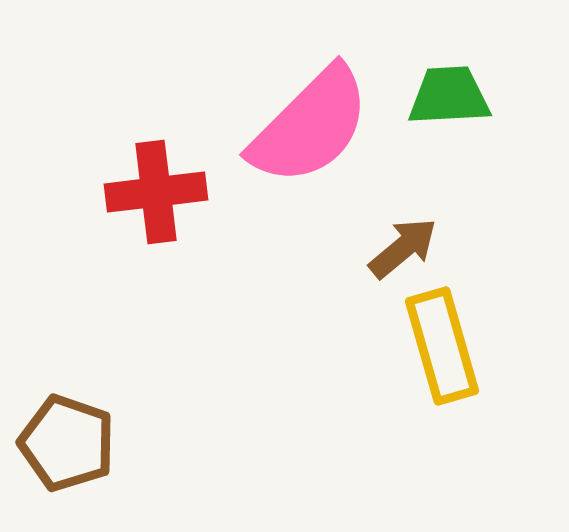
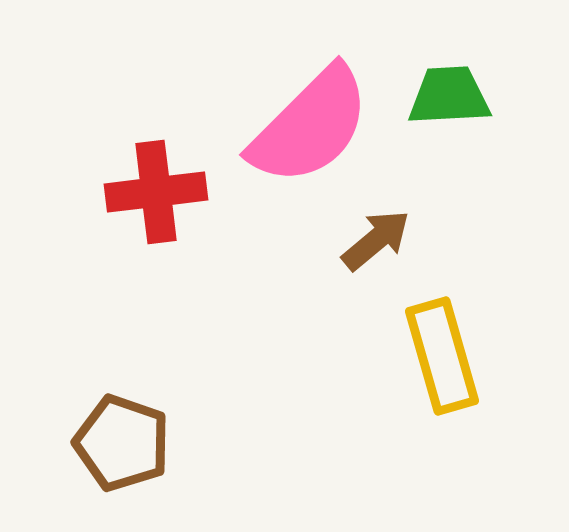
brown arrow: moved 27 px left, 8 px up
yellow rectangle: moved 10 px down
brown pentagon: moved 55 px right
